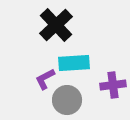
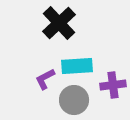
black cross: moved 3 px right, 2 px up
cyan rectangle: moved 3 px right, 3 px down
gray circle: moved 7 px right
